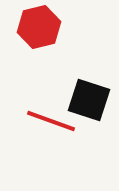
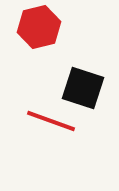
black square: moved 6 px left, 12 px up
